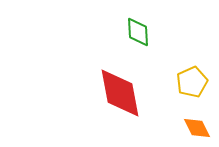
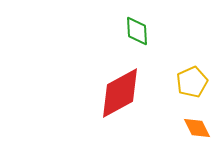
green diamond: moved 1 px left, 1 px up
red diamond: rotated 72 degrees clockwise
